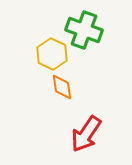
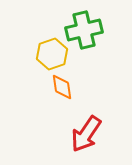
green cross: rotated 33 degrees counterclockwise
yellow hexagon: rotated 16 degrees clockwise
